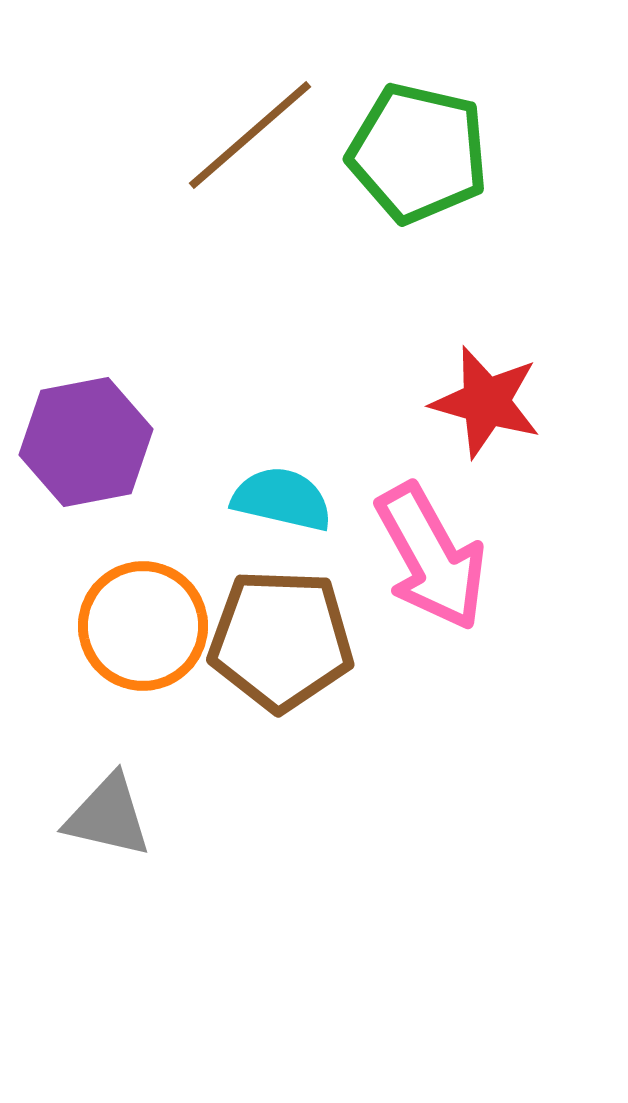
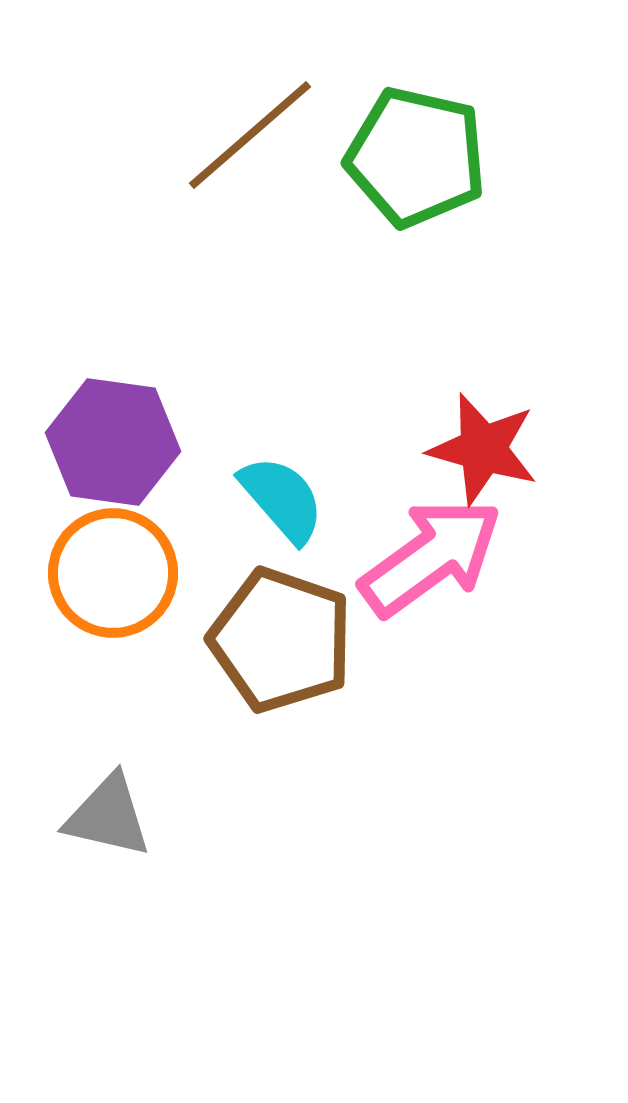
green pentagon: moved 2 px left, 4 px down
red star: moved 3 px left, 47 px down
purple hexagon: moved 27 px right; rotated 19 degrees clockwise
cyan semicircle: rotated 36 degrees clockwise
pink arrow: rotated 97 degrees counterclockwise
orange circle: moved 30 px left, 53 px up
brown pentagon: rotated 17 degrees clockwise
